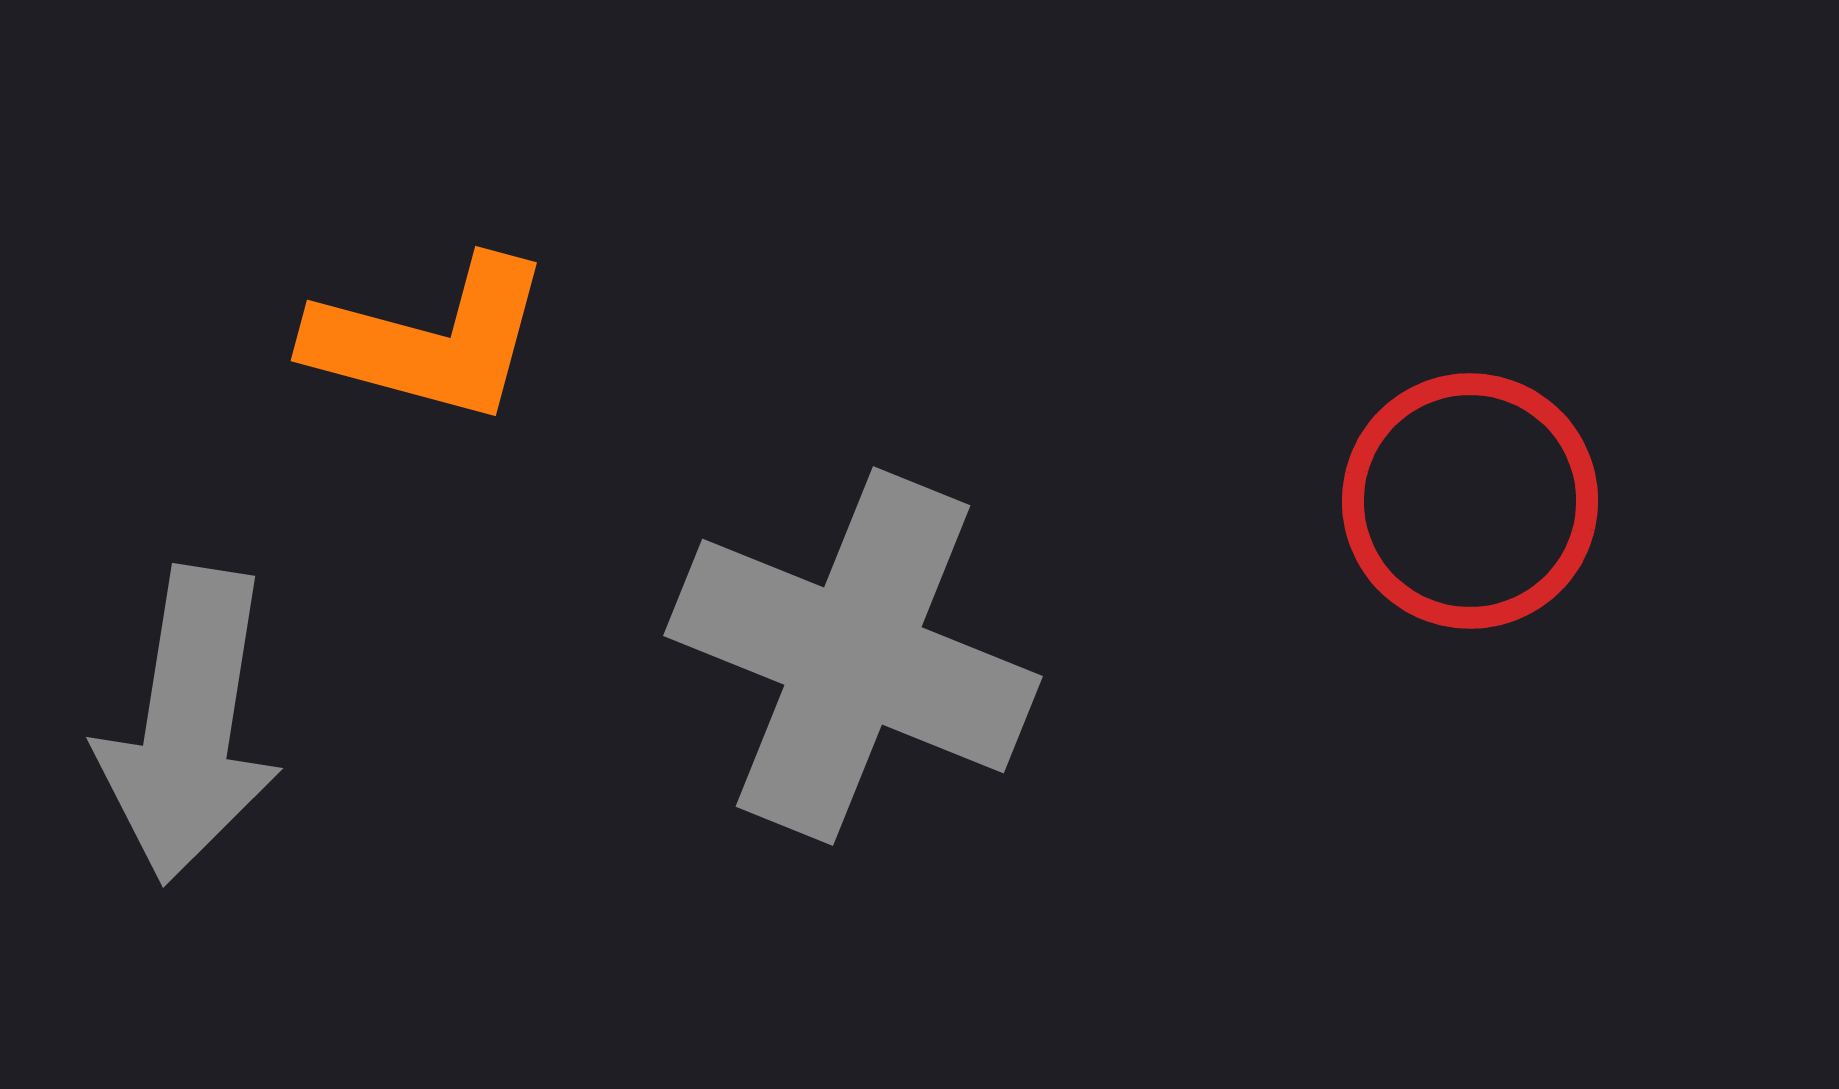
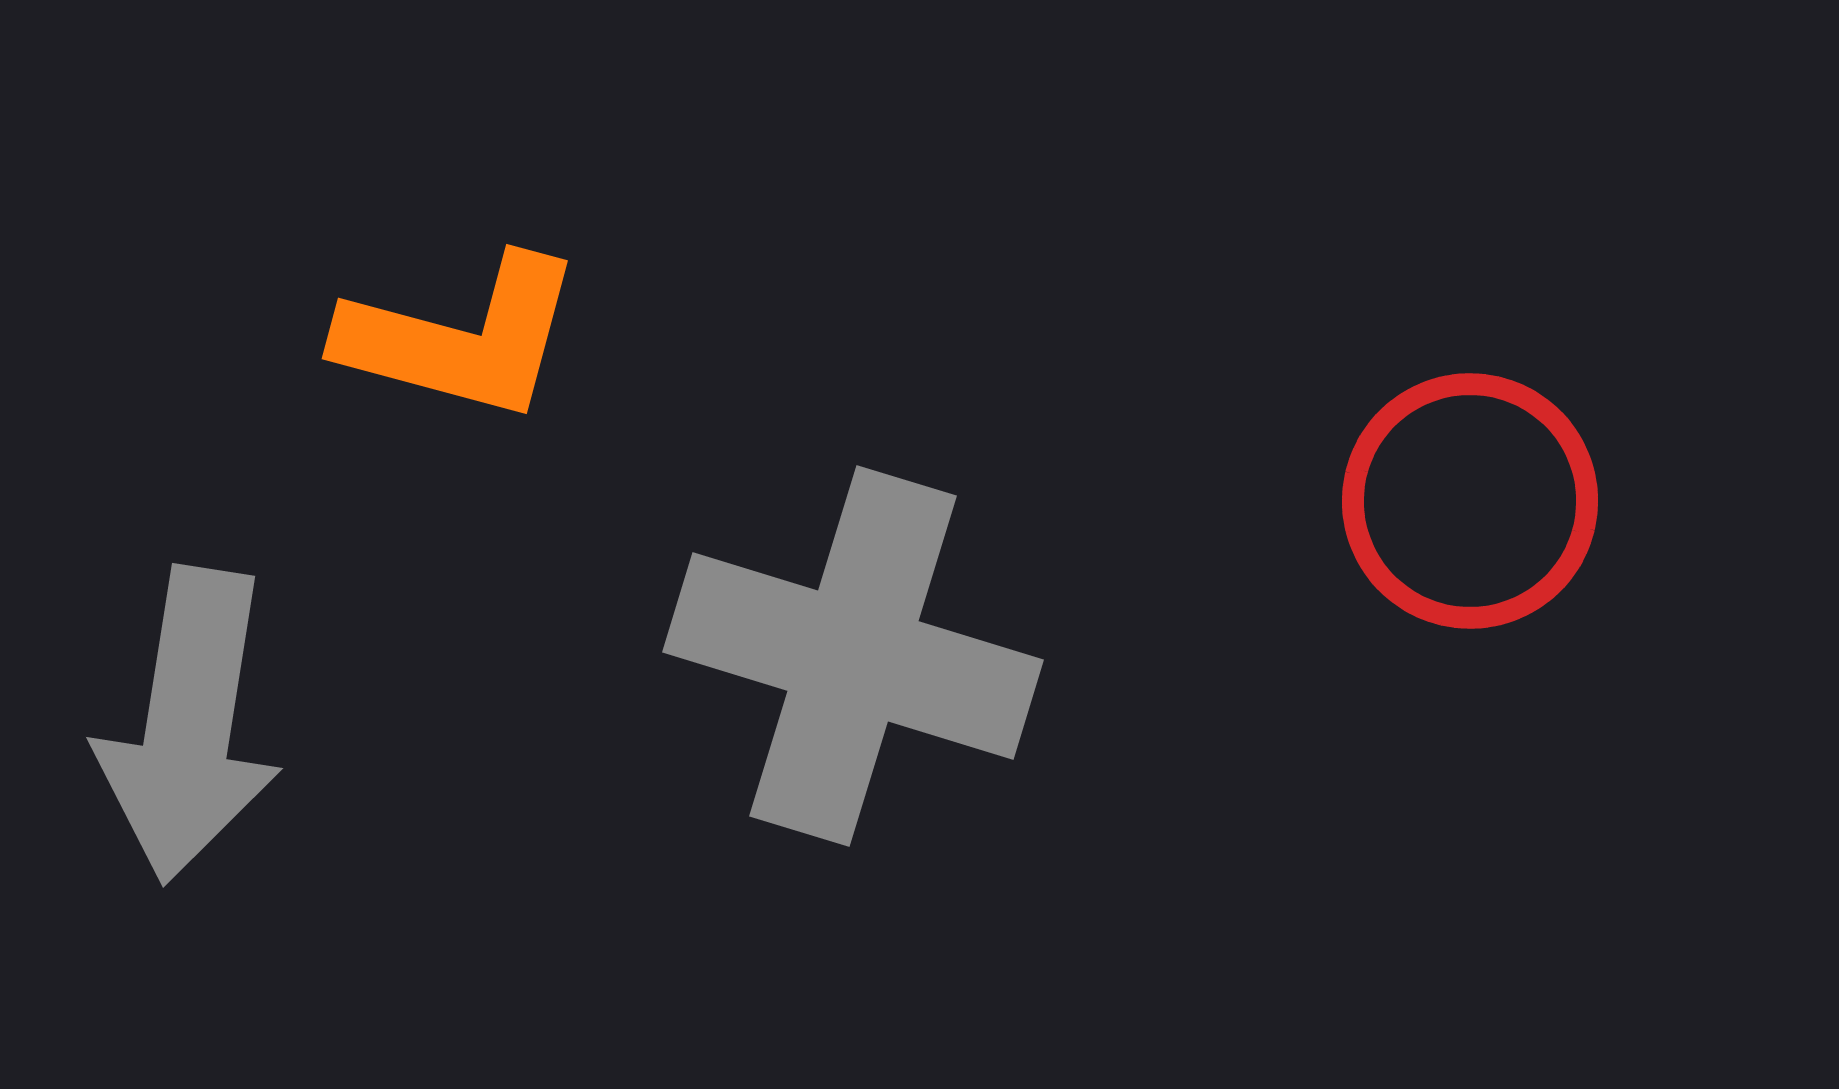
orange L-shape: moved 31 px right, 2 px up
gray cross: rotated 5 degrees counterclockwise
